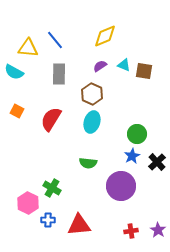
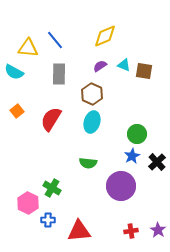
orange square: rotated 24 degrees clockwise
red triangle: moved 6 px down
